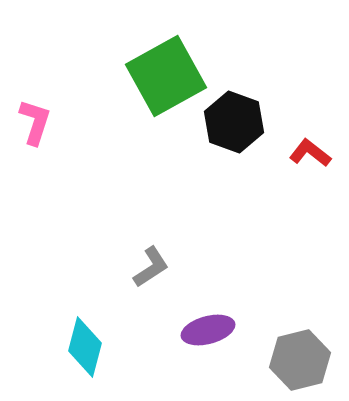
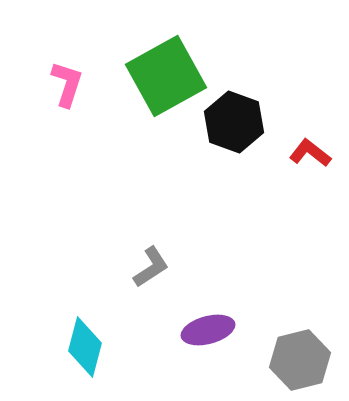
pink L-shape: moved 32 px right, 38 px up
